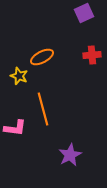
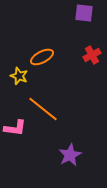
purple square: rotated 30 degrees clockwise
red cross: rotated 24 degrees counterclockwise
orange line: rotated 36 degrees counterclockwise
